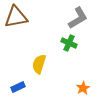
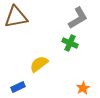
green cross: moved 1 px right
yellow semicircle: rotated 36 degrees clockwise
